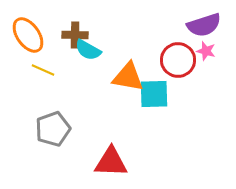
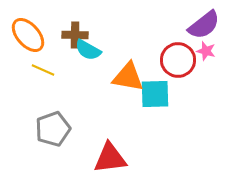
purple semicircle: rotated 20 degrees counterclockwise
orange ellipse: rotated 6 degrees counterclockwise
cyan square: moved 1 px right
red triangle: moved 1 px left, 4 px up; rotated 9 degrees counterclockwise
